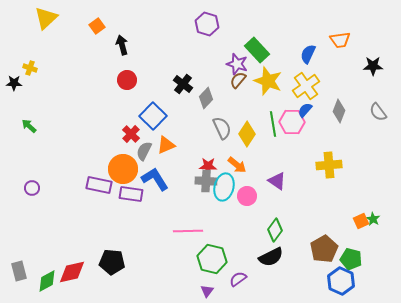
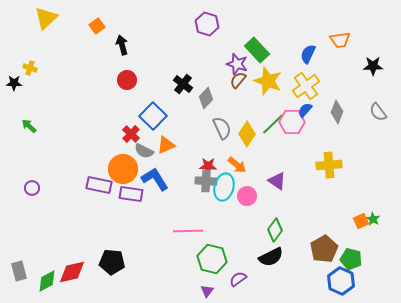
gray diamond at (339, 111): moved 2 px left, 1 px down
green line at (273, 124): rotated 55 degrees clockwise
gray semicircle at (144, 151): rotated 90 degrees counterclockwise
